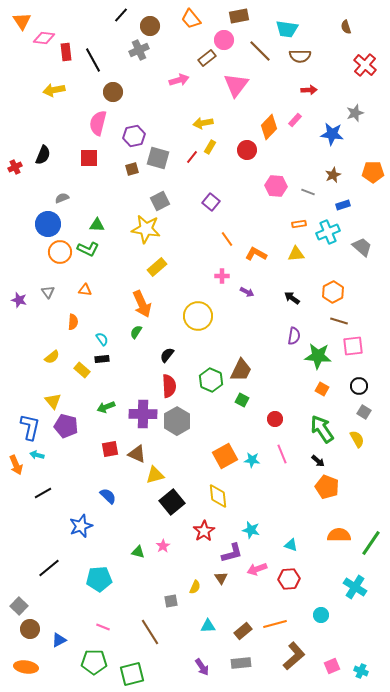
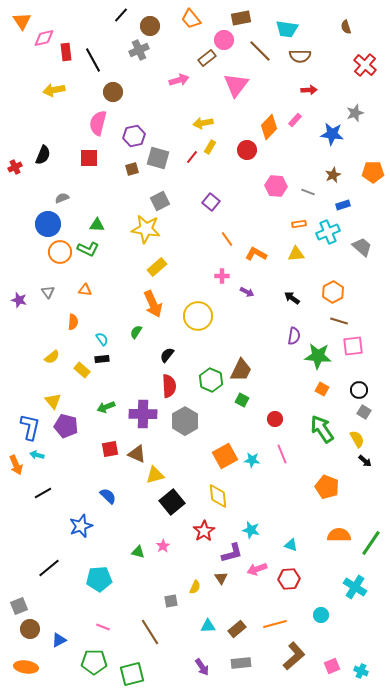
brown rectangle at (239, 16): moved 2 px right, 2 px down
pink diamond at (44, 38): rotated 20 degrees counterclockwise
orange arrow at (142, 304): moved 11 px right
black circle at (359, 386): moved 4 px down
gray hexagon at (177, 421): moved 8 px right
black arrow at (318, 461): moved 47 px right
gray square at (19, 606): rotated 24 degrees clockwise
brown rectangle at (243, 631): moved 6 px left, 2 px up
